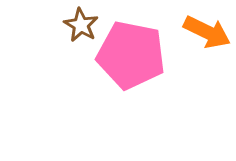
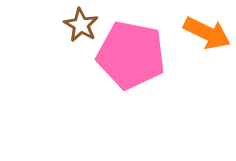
orange arrow: moved 1 px down
